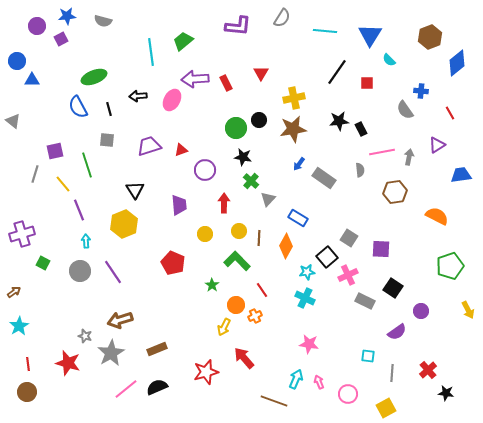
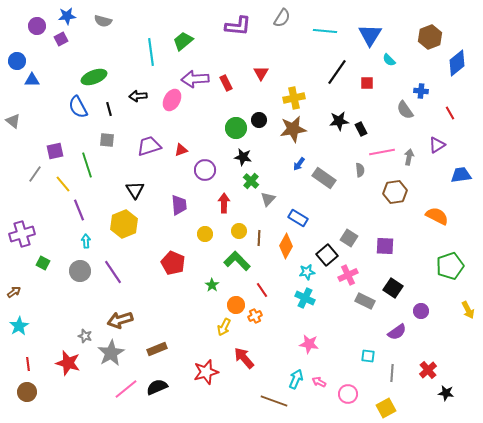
gray line at (35, 174): rotated 18 degrees clockwise
purple square at (381, 249): moved 4 px right, 3 px up
black square at (327, 257): moved 2 px up
pink arrow at (319, 382): rotated 40 degrees counterclockwise
